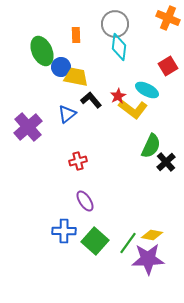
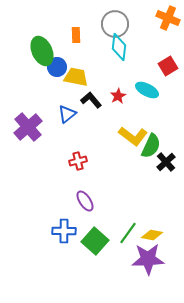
blue circle: moved 4 px left
yellow L-shape: moved 27 px down
green line: moved 10 px up
